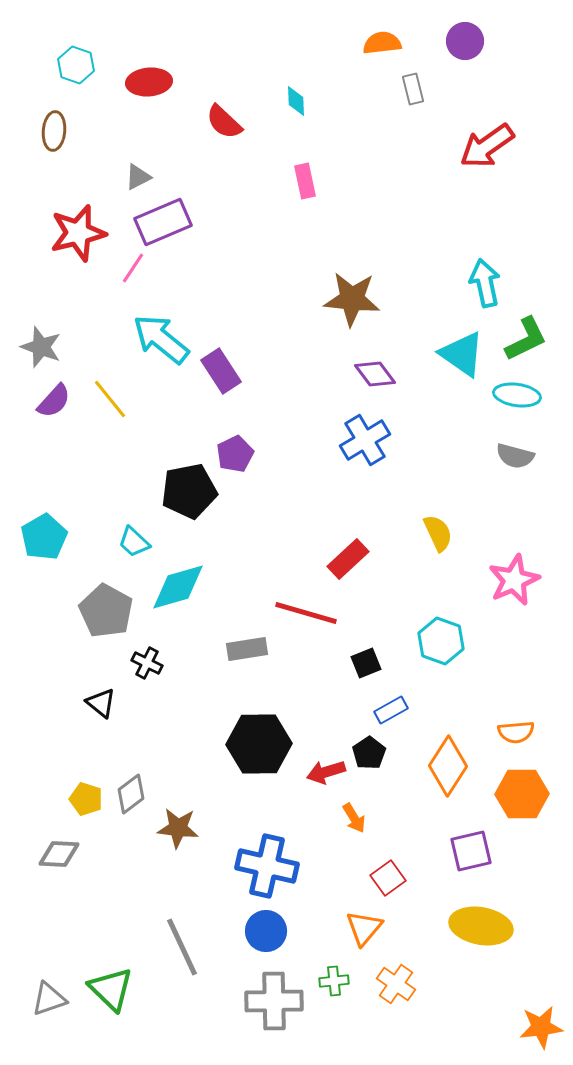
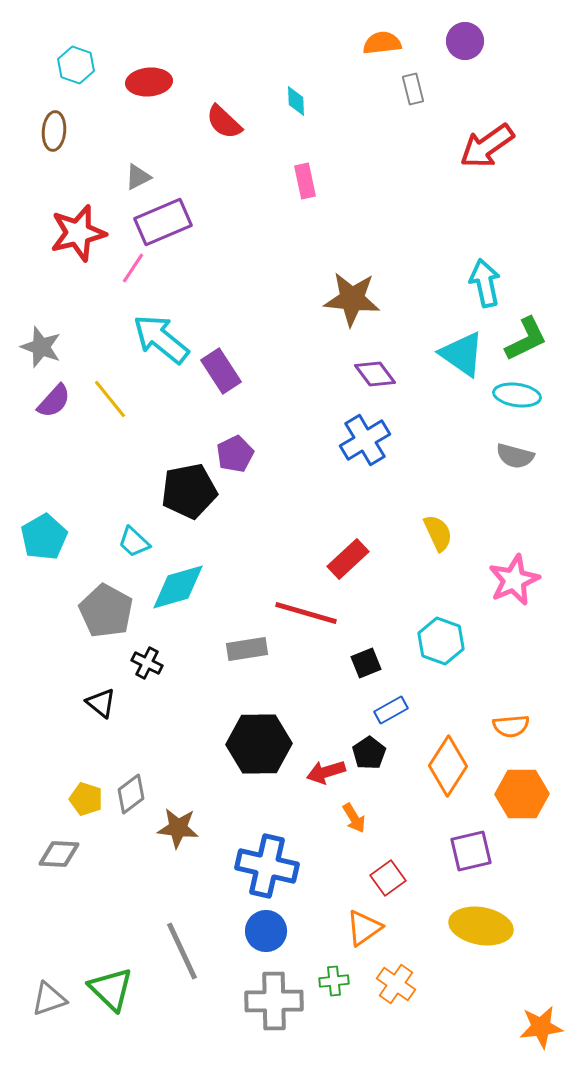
orange semicircle at (516, 732): moved 5 px left, 6 px up
orange triangle at (364, 928): rotated 15 degrees clockwise
gray line at (182, 947): moved 4 px down
